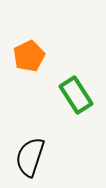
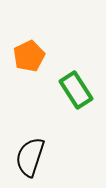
green rectangle: moved 5 px up
